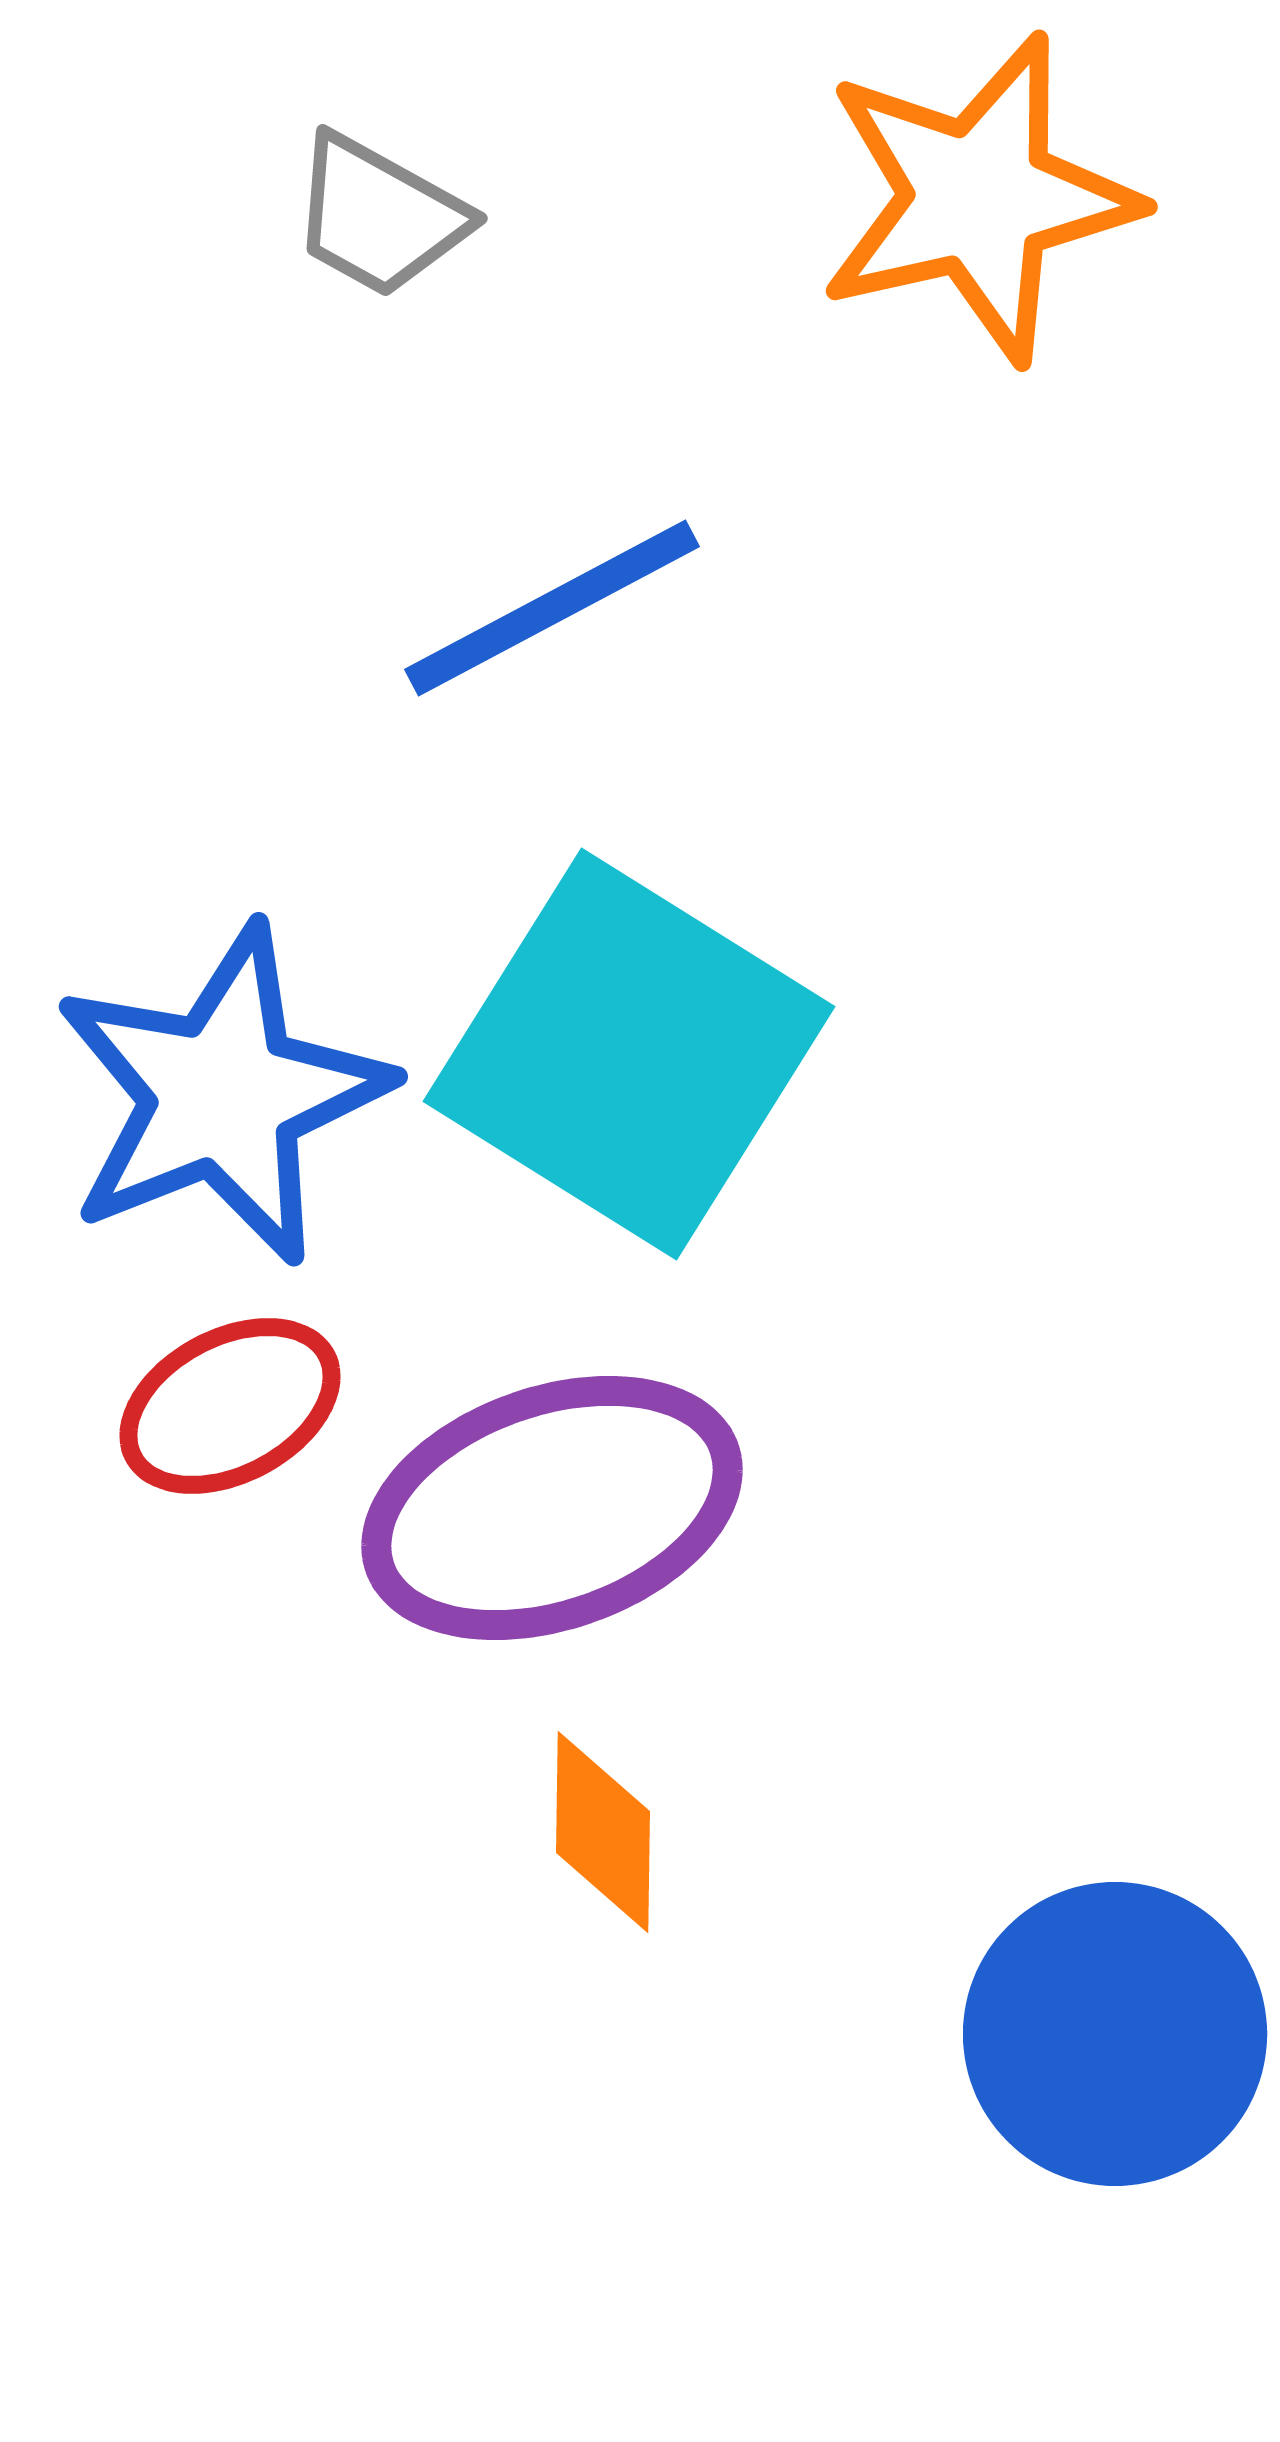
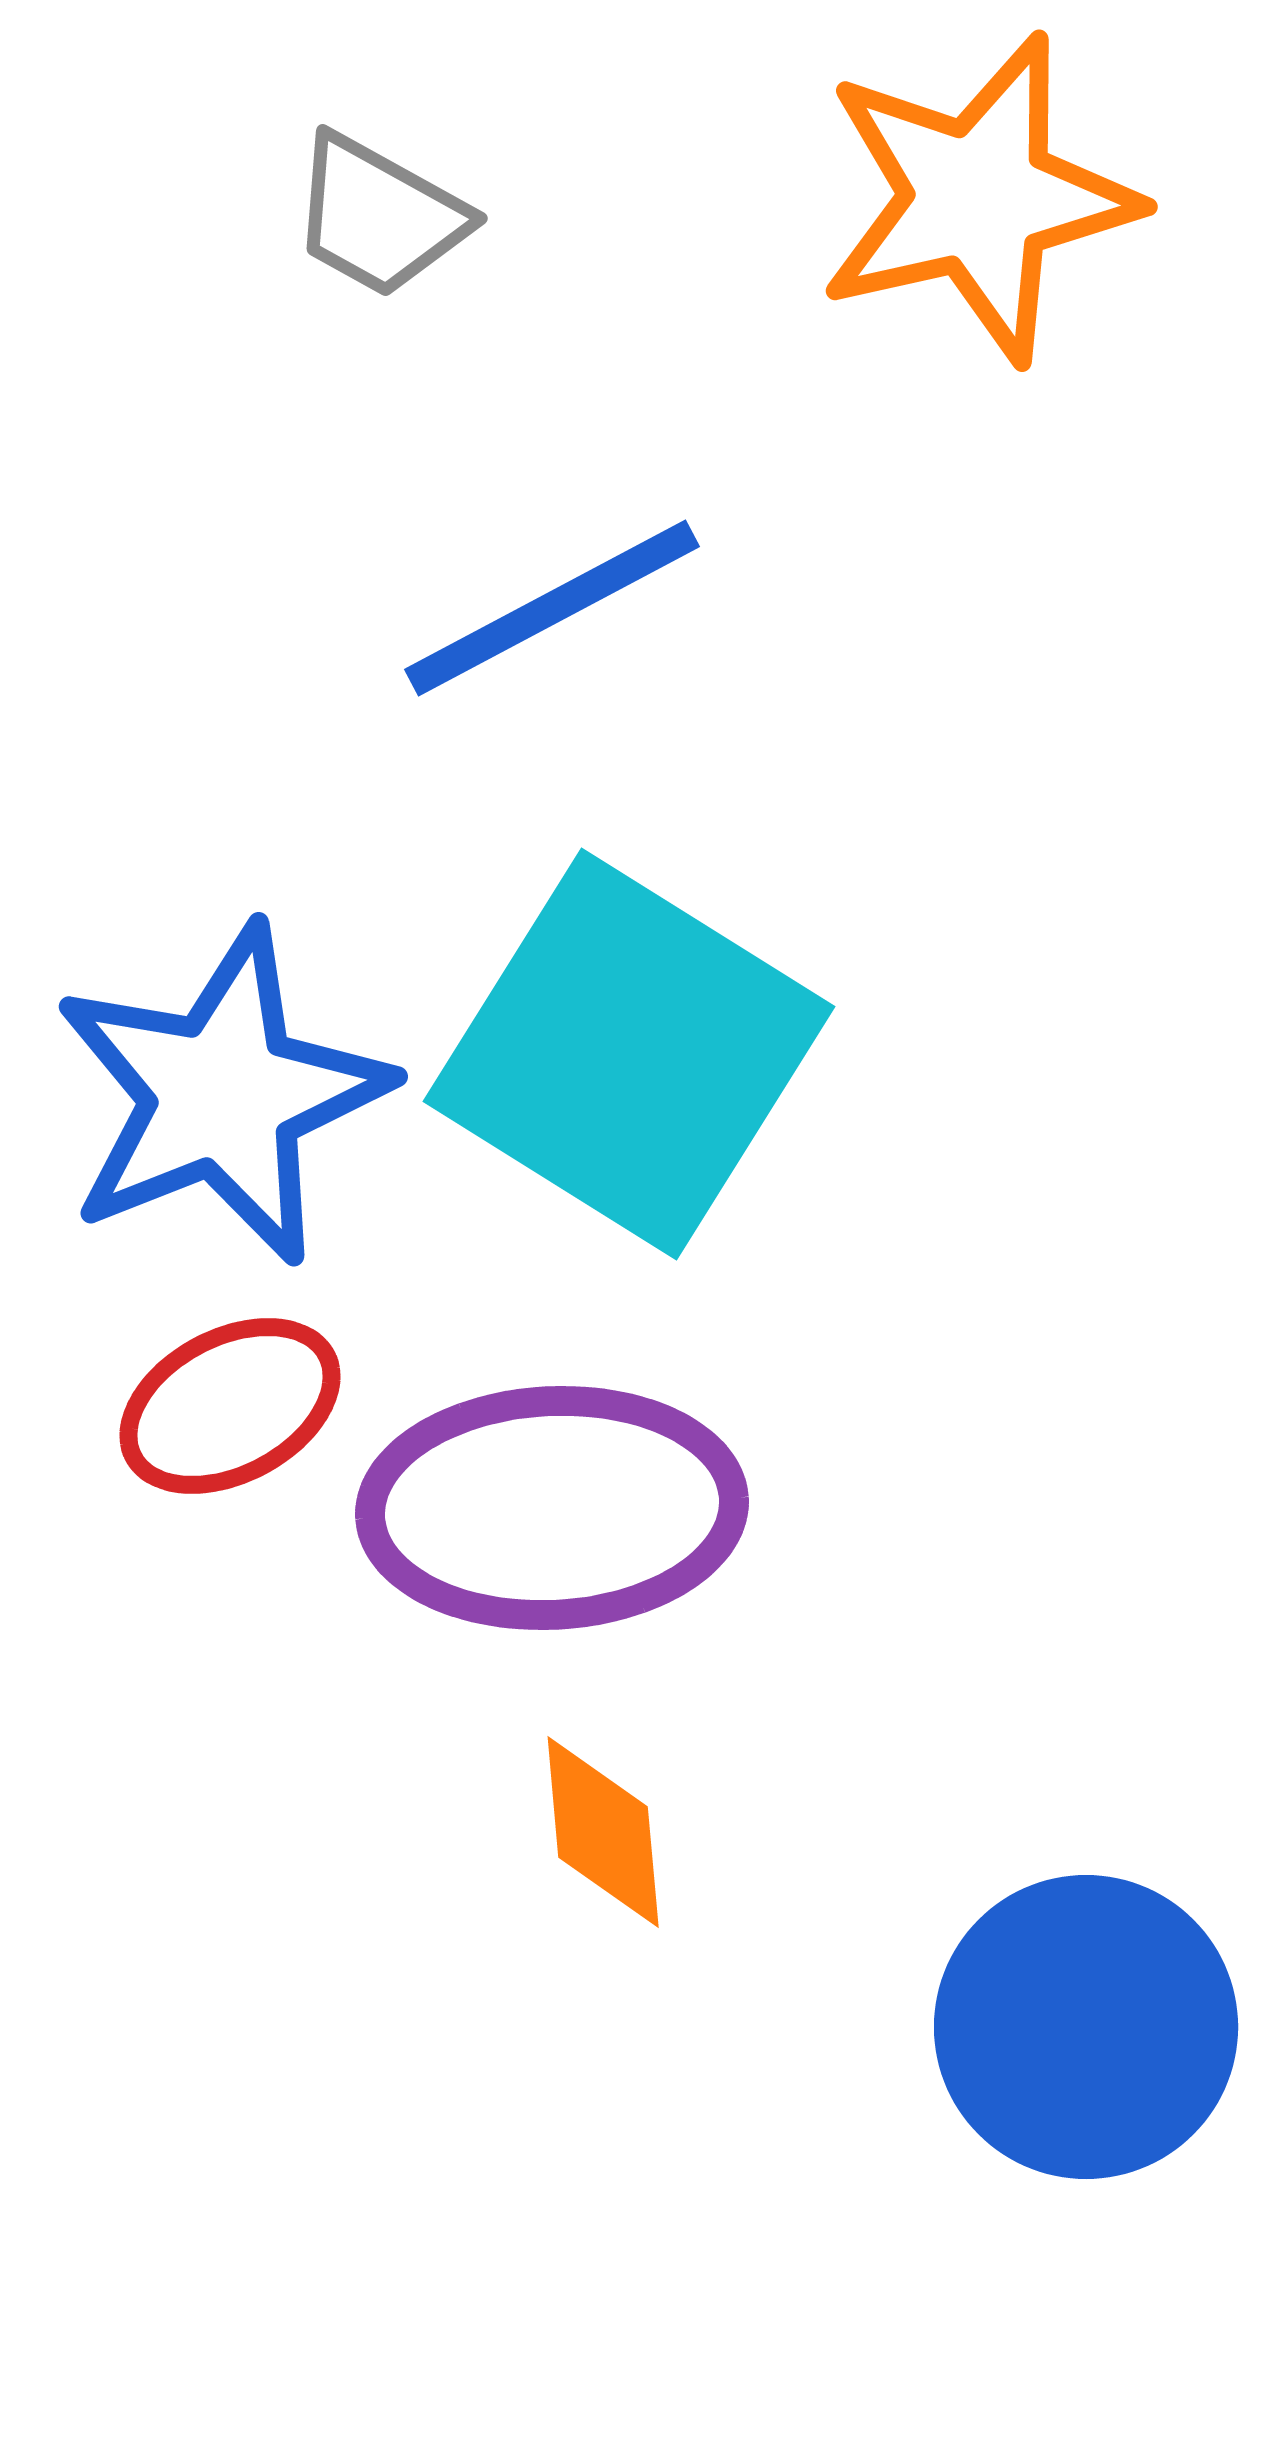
purple ellipse: rotated 16 degrees clockwise
orange diamond: rotated 6 degrees counterclockwise
blue circle: moved 29 px left, 7 px up
